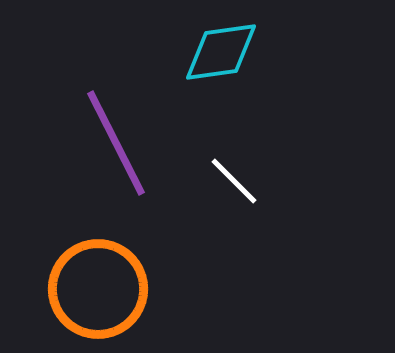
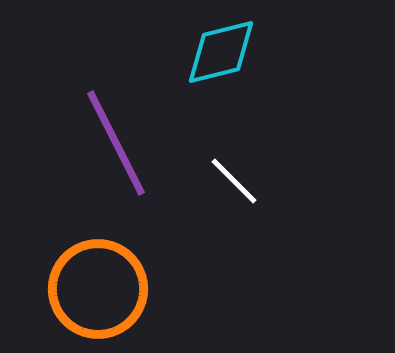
cyan diamond: rotated 6 degrees counterclockwise
